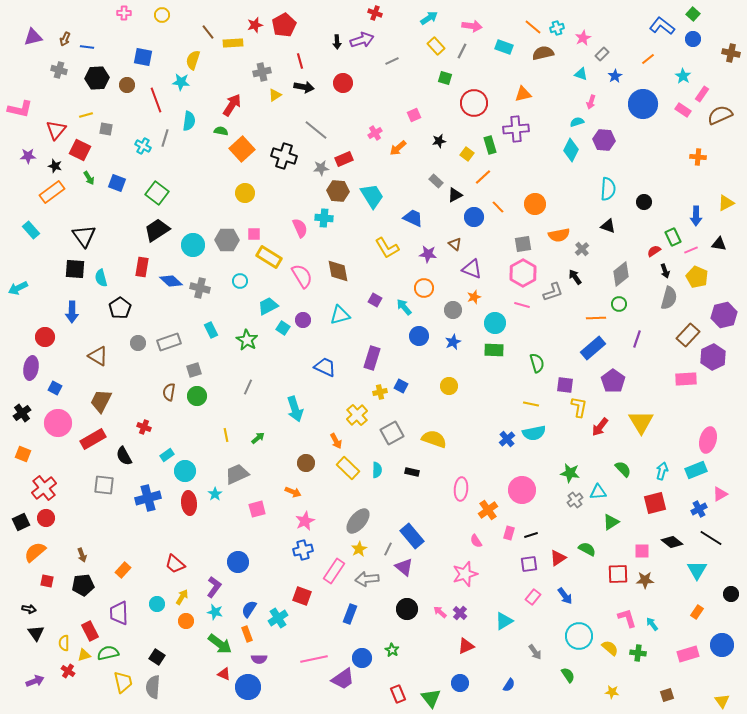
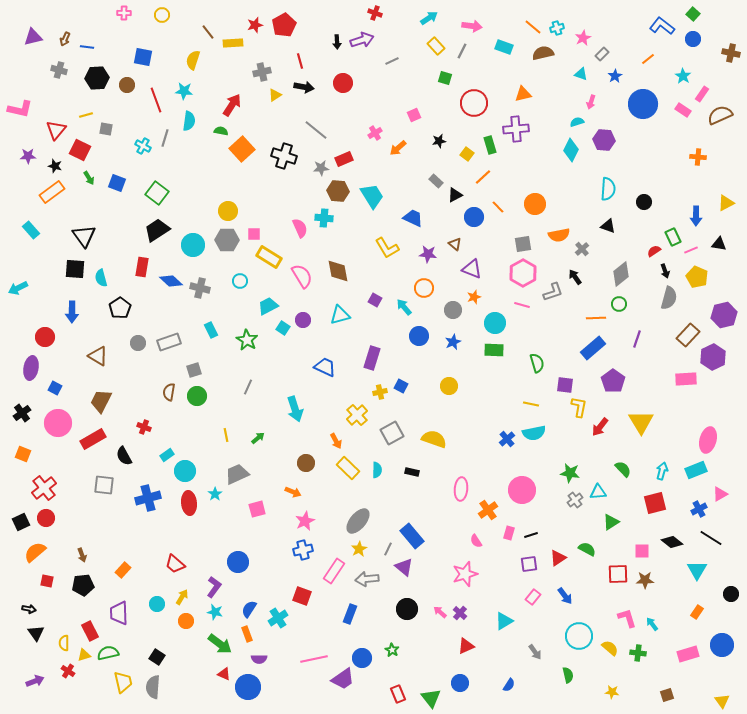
cyan star at (181, 82): moved 3 px right, 9 px down
yellow circle at (245, 193): moved 17 px left, 18 px down
green semicircle at (568, 675): rotated 21 degrees clockwise
